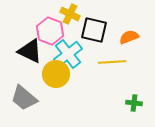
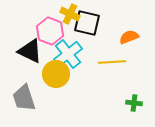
black square: moved 7 px left, 7 px up
gray trapezoid: rotated 32 degrees clockwise
